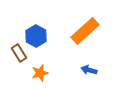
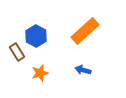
brown rectangle: moved 2 px left, 1 px up
blue arrow: moved 6 px left
